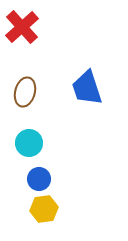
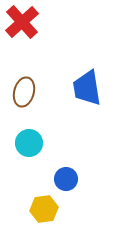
red cross: moved 5 px up
blue trapezoid: rotated 9 degrees clockwise
brown ellipse: moved 1 px left
blue circle: moved 27 px right
